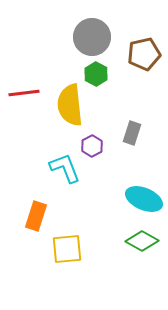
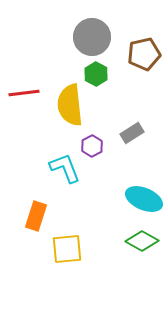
gray rectangle: rotated 40 degrees clockwise
